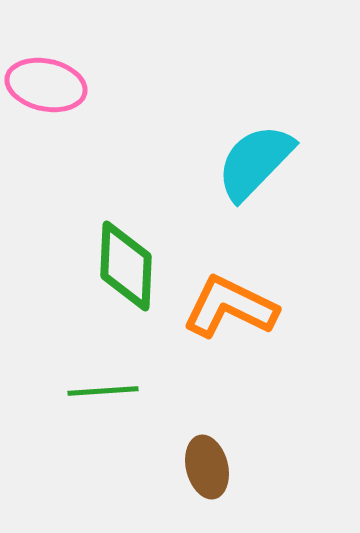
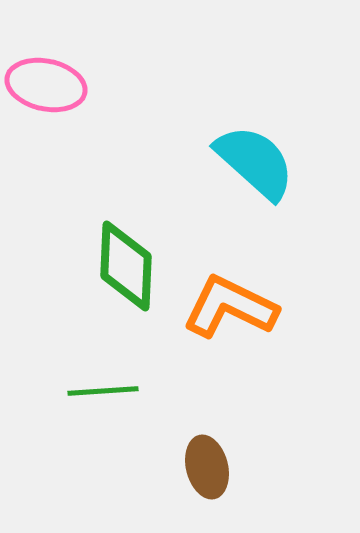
cyan semicircle: rotated 88 degrees clockwise
